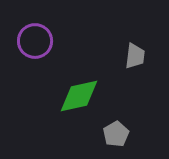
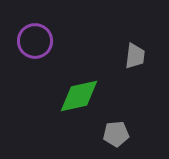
gray pentagon: rotated 25 degrees clockwise
